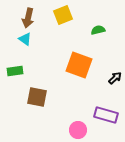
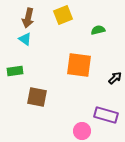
orange square: rotated 12 degrees counterclockwise
pink circle: moved 4 px right, 1 px down
